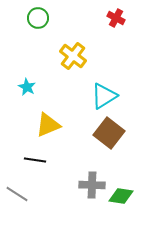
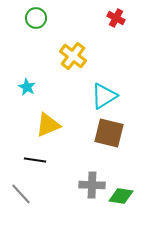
green circle: moved 2 px left
brown square: rotated 24 degrees counterclockwise
gray line: moved 4 px right; rotated 15 degrees clockwise
